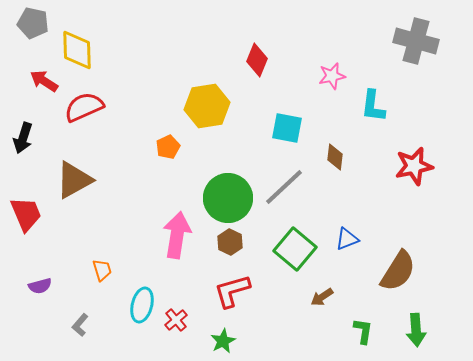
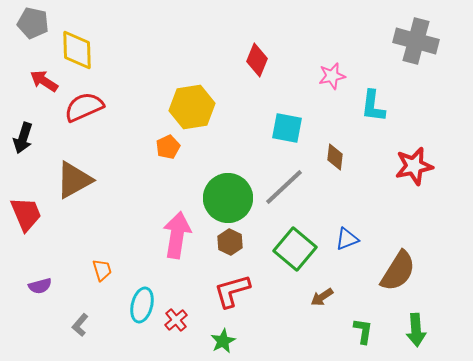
yellow hexagon: moved 15 px left, 1 px down
